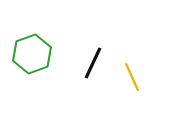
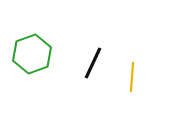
yellow line: rotated 28 degrees clockwise
